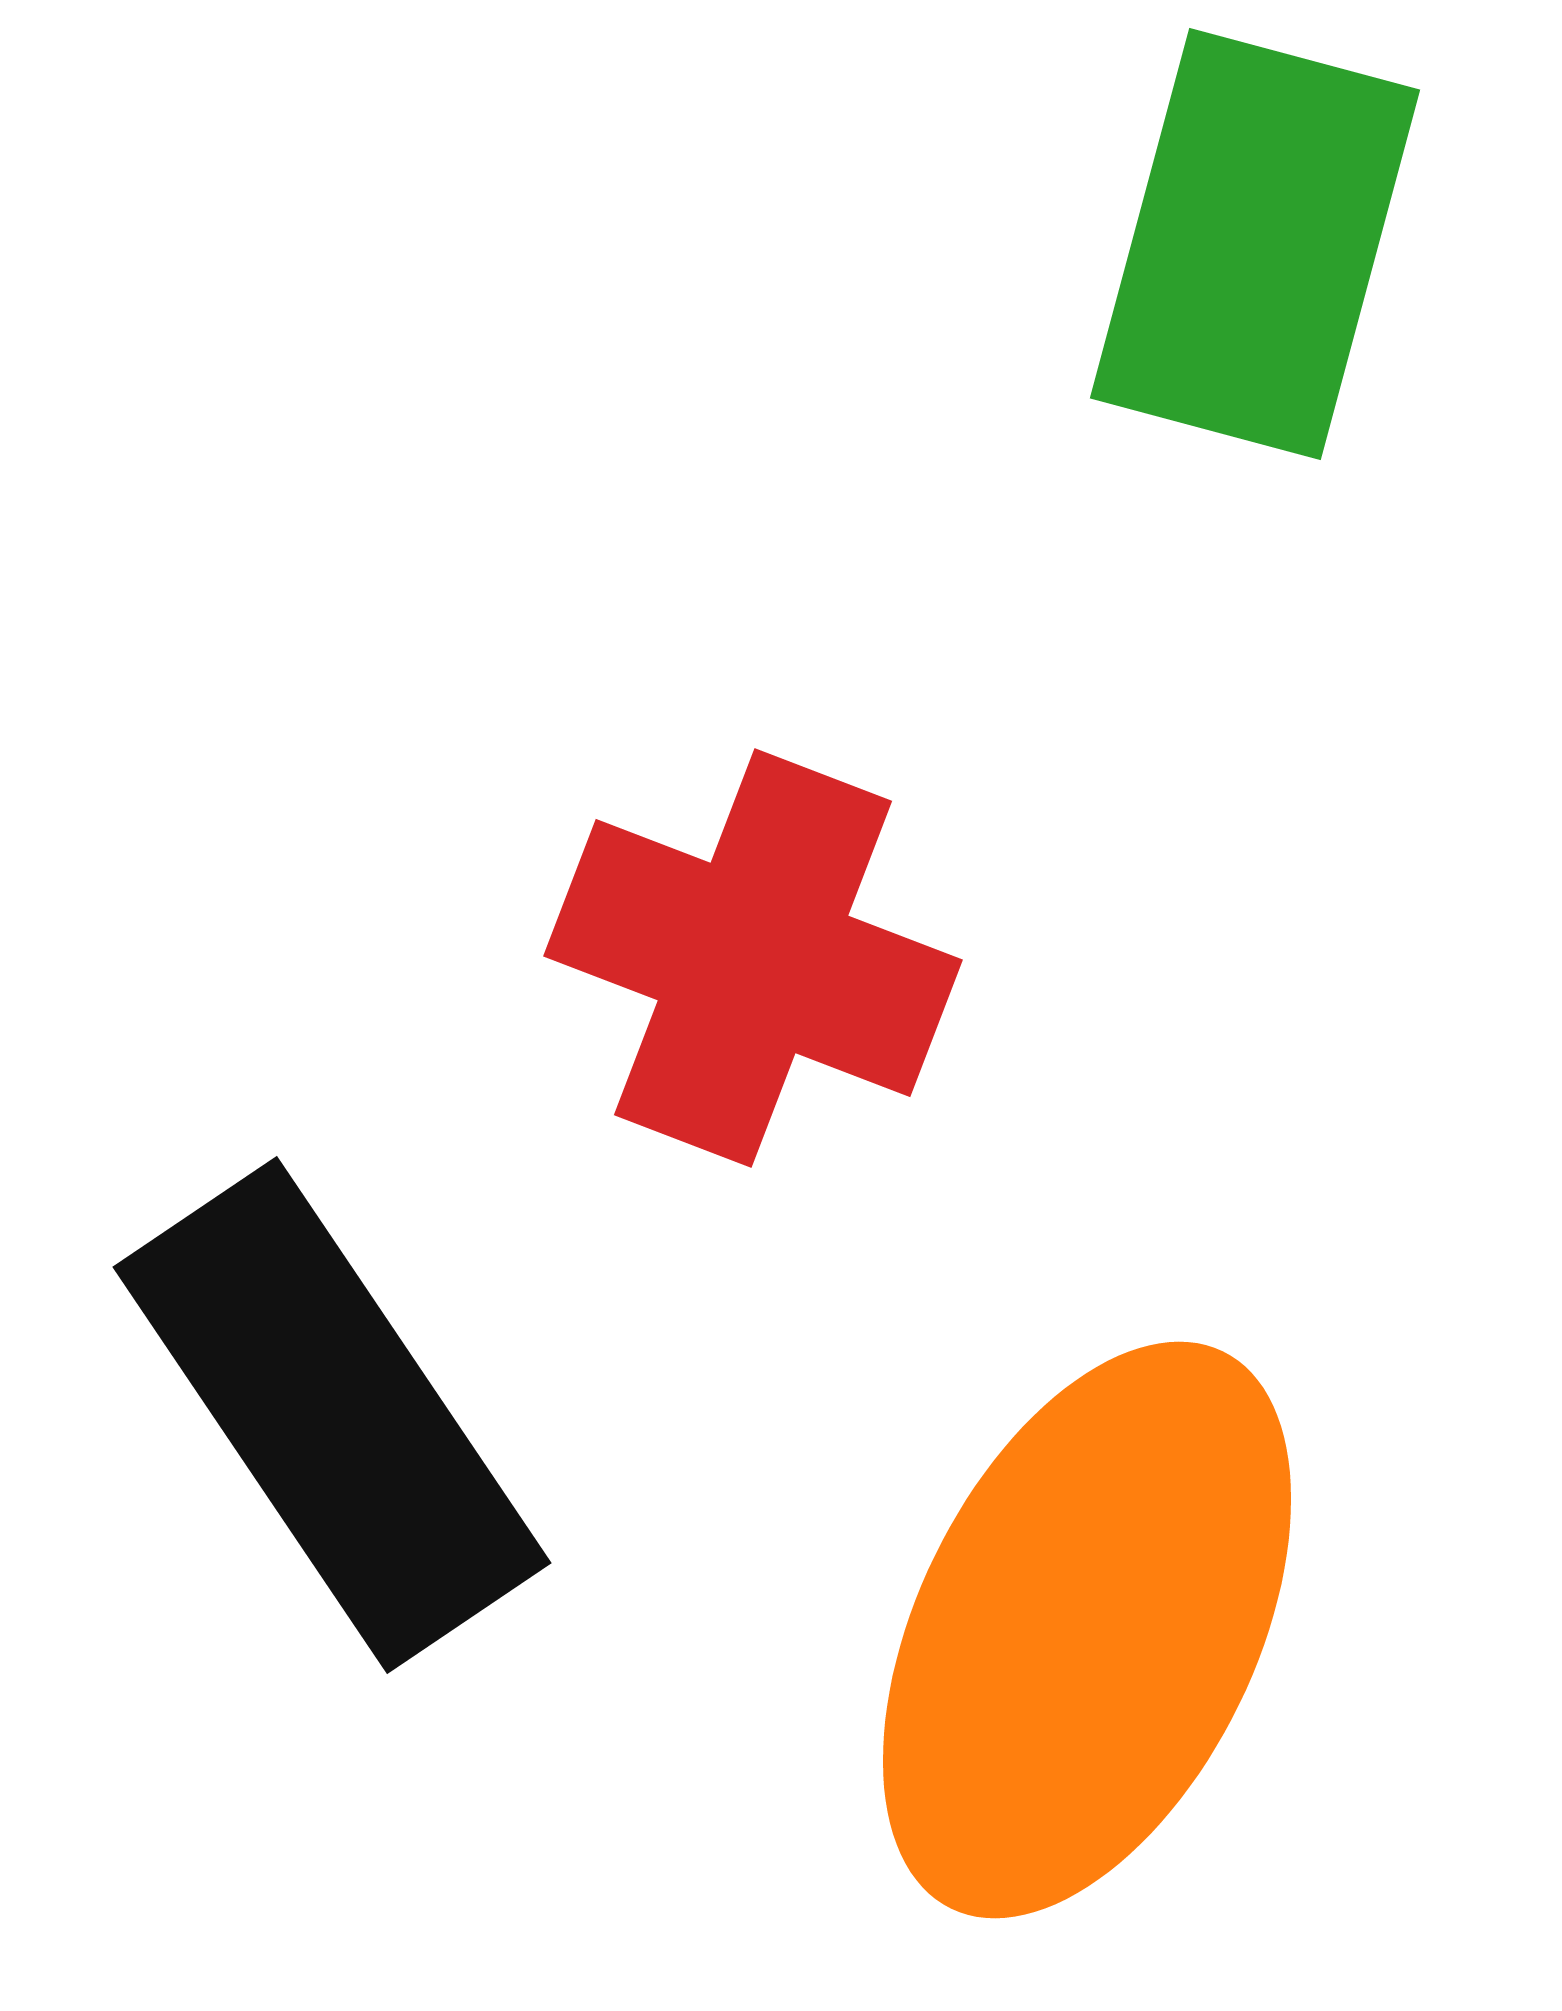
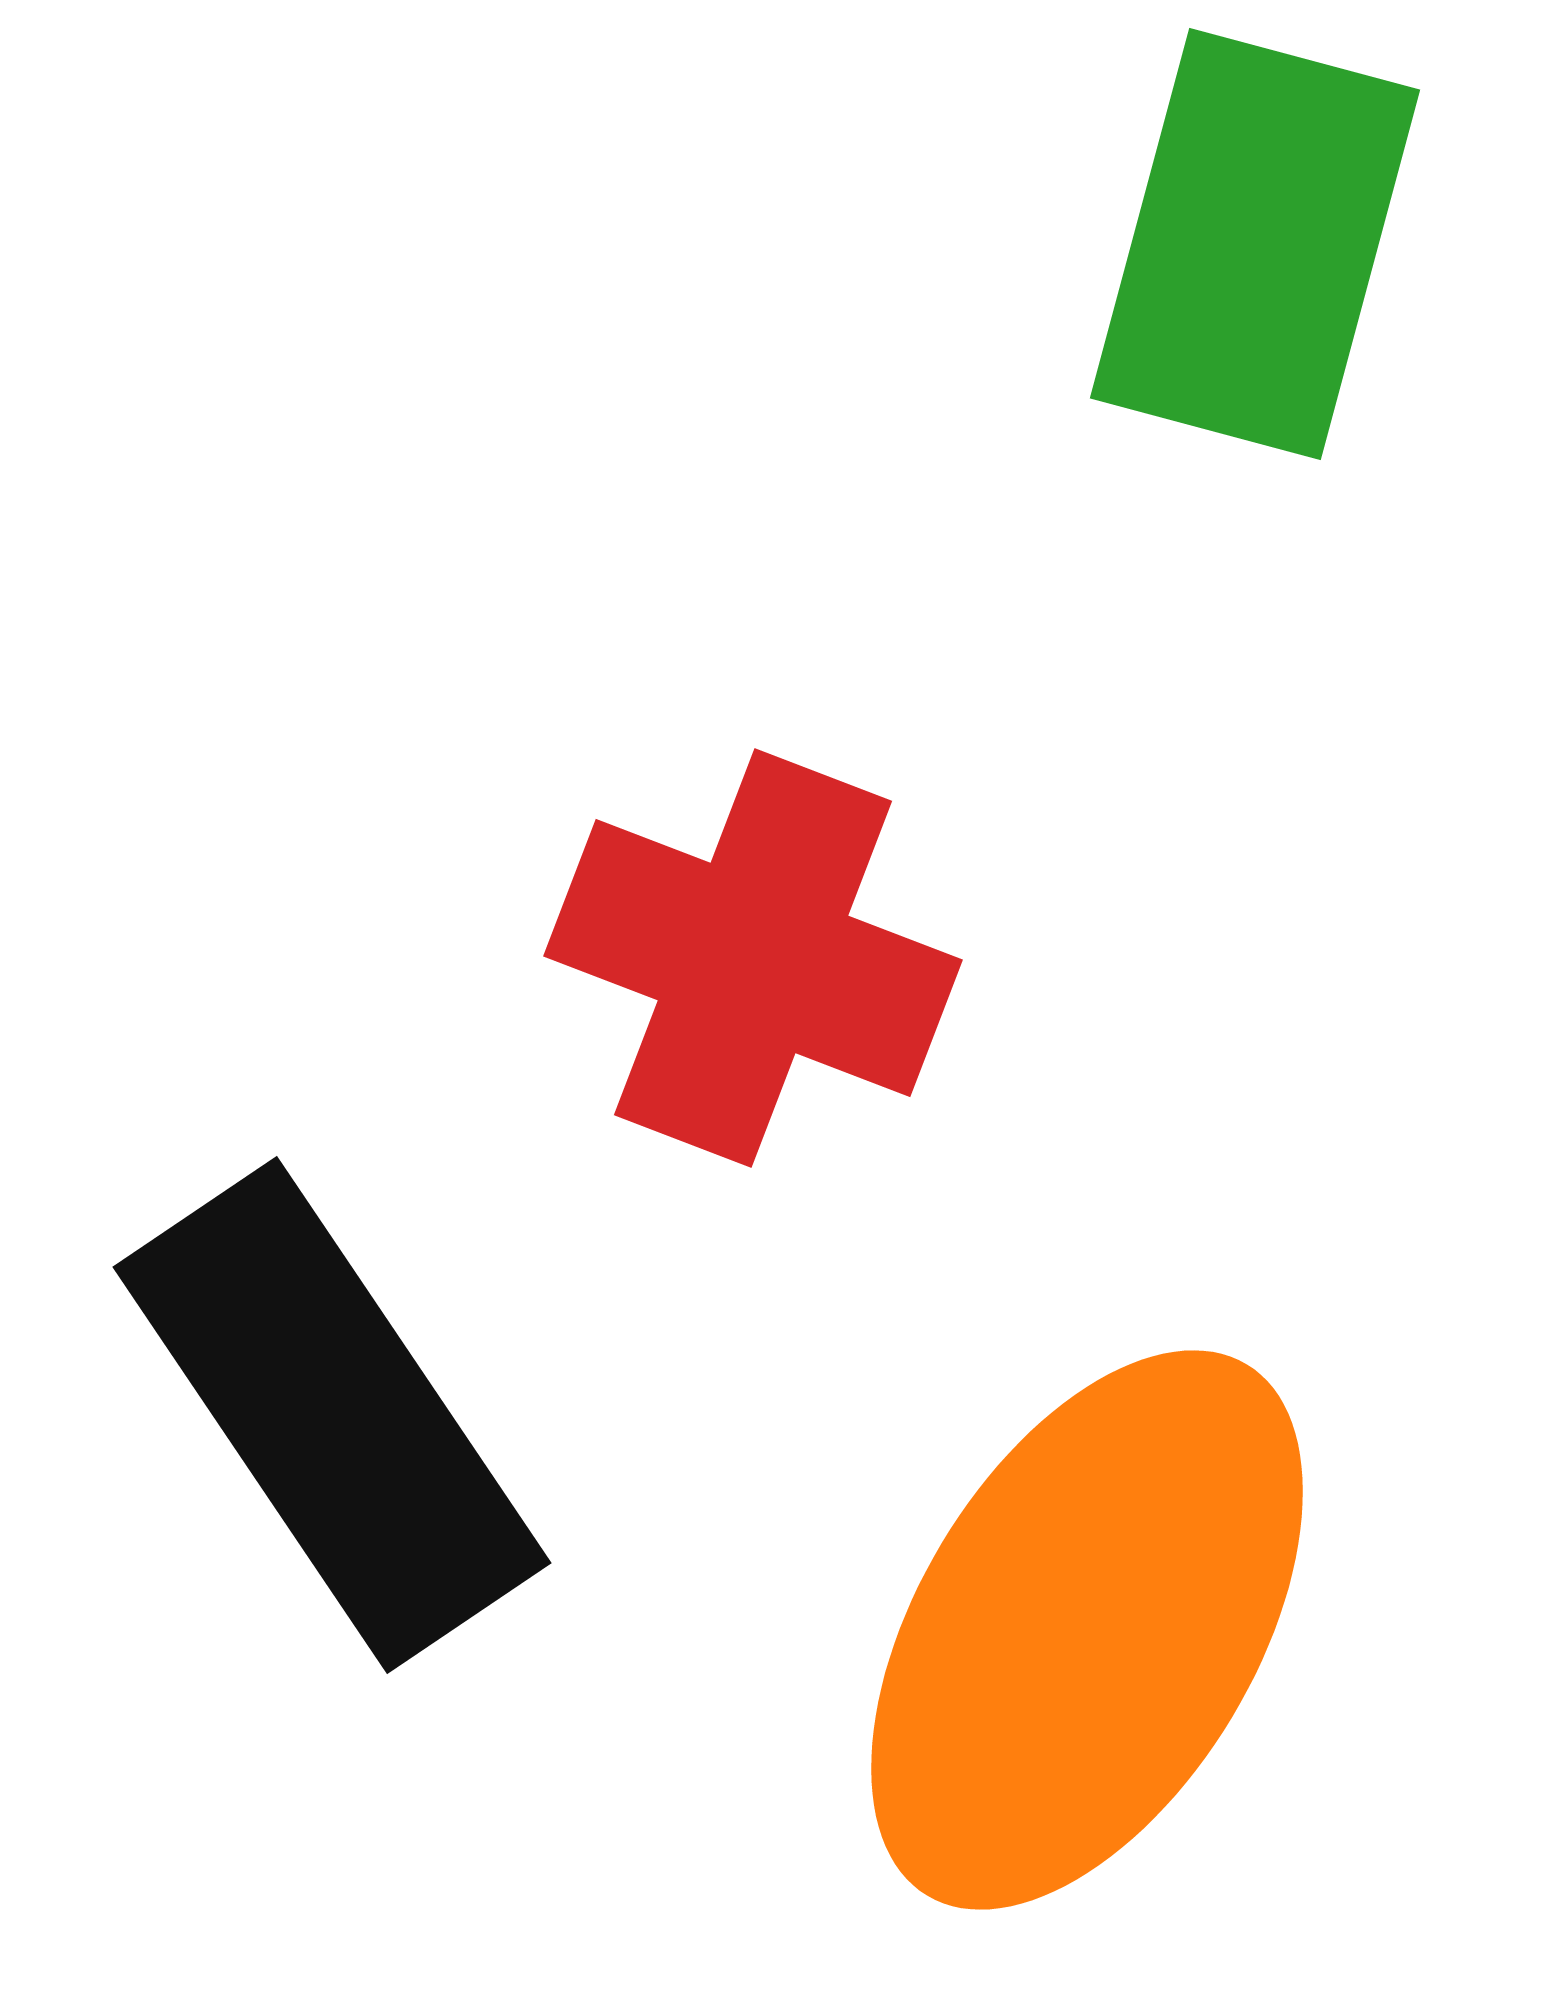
orange ellipse: rotated 5 degrees clockwise
